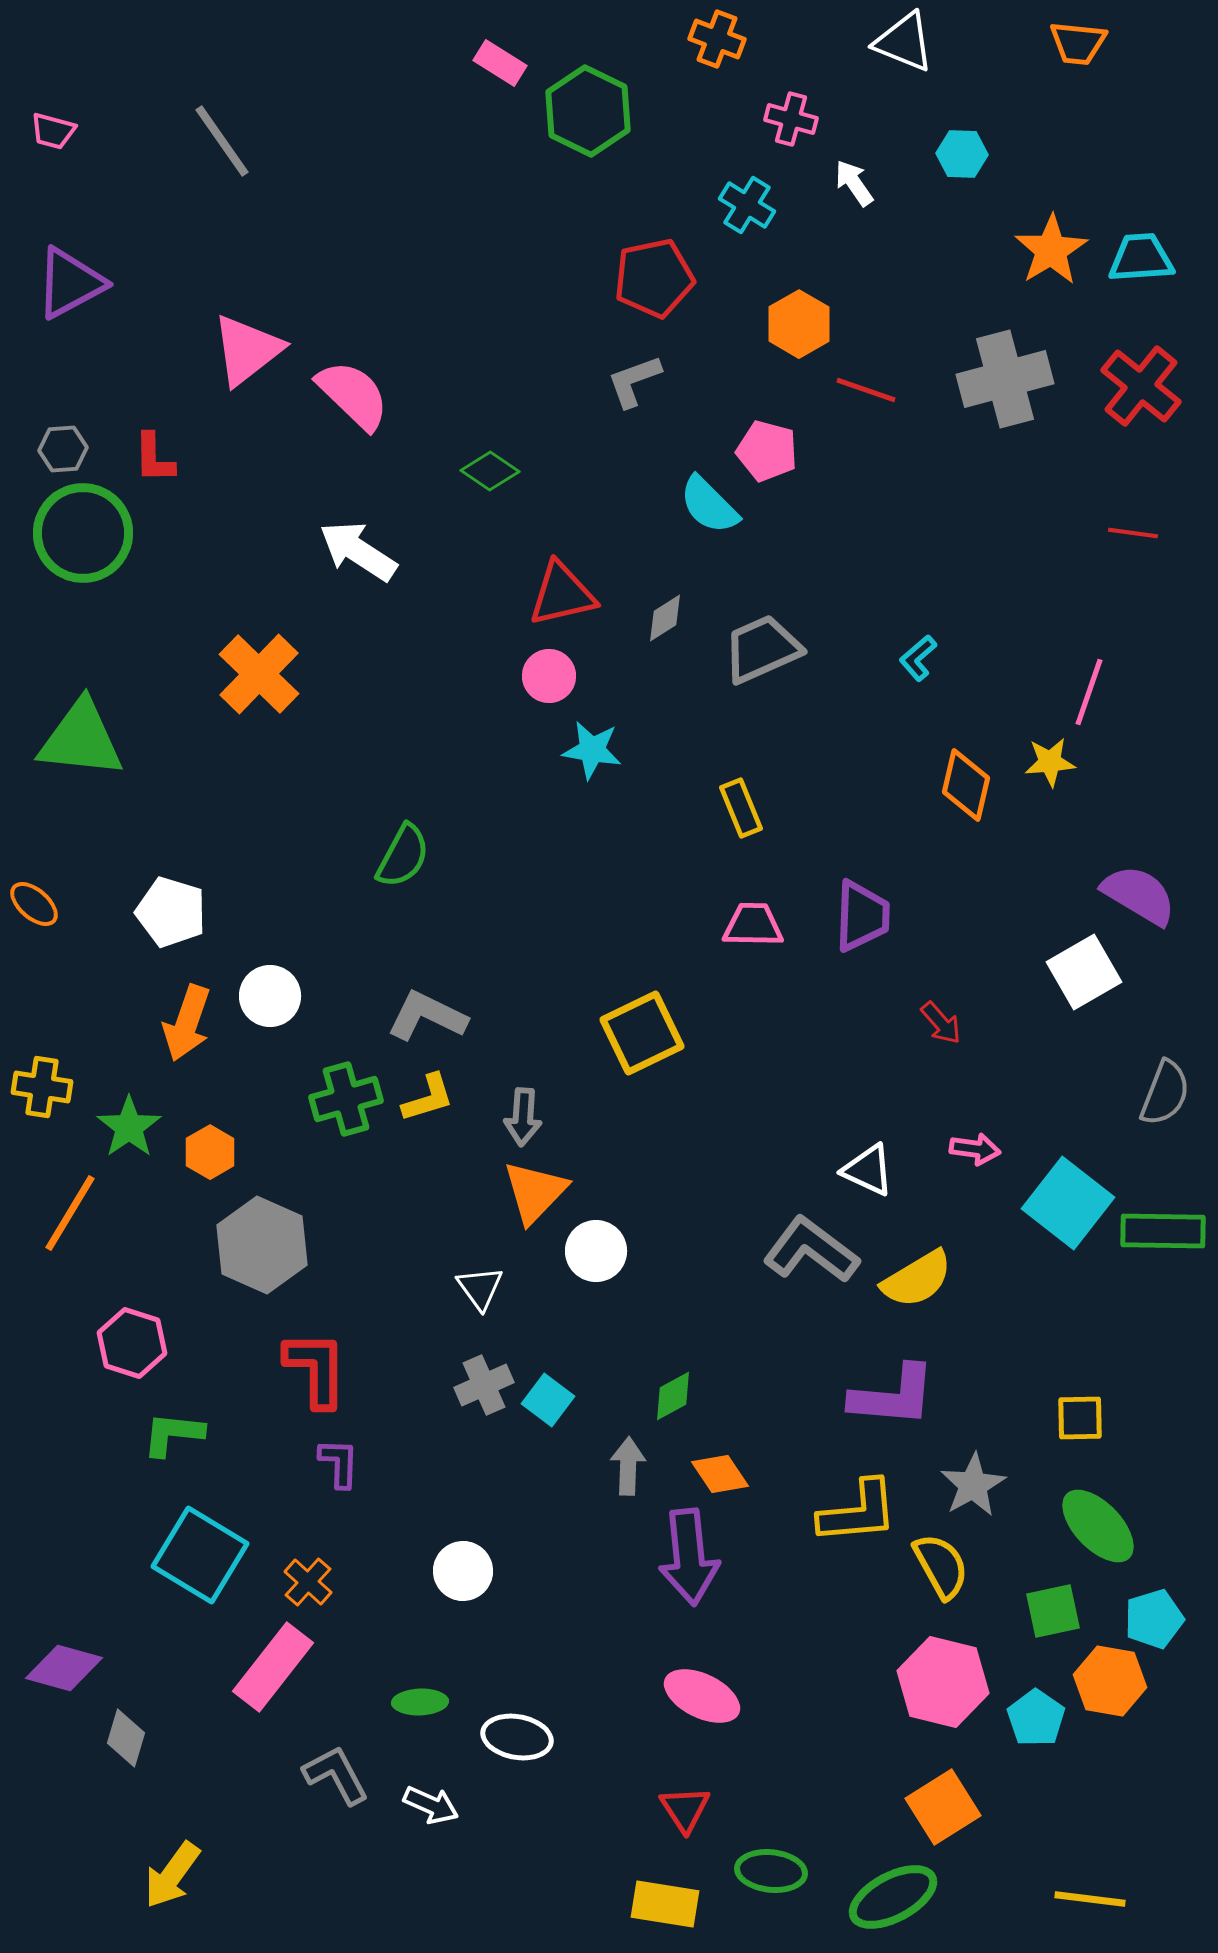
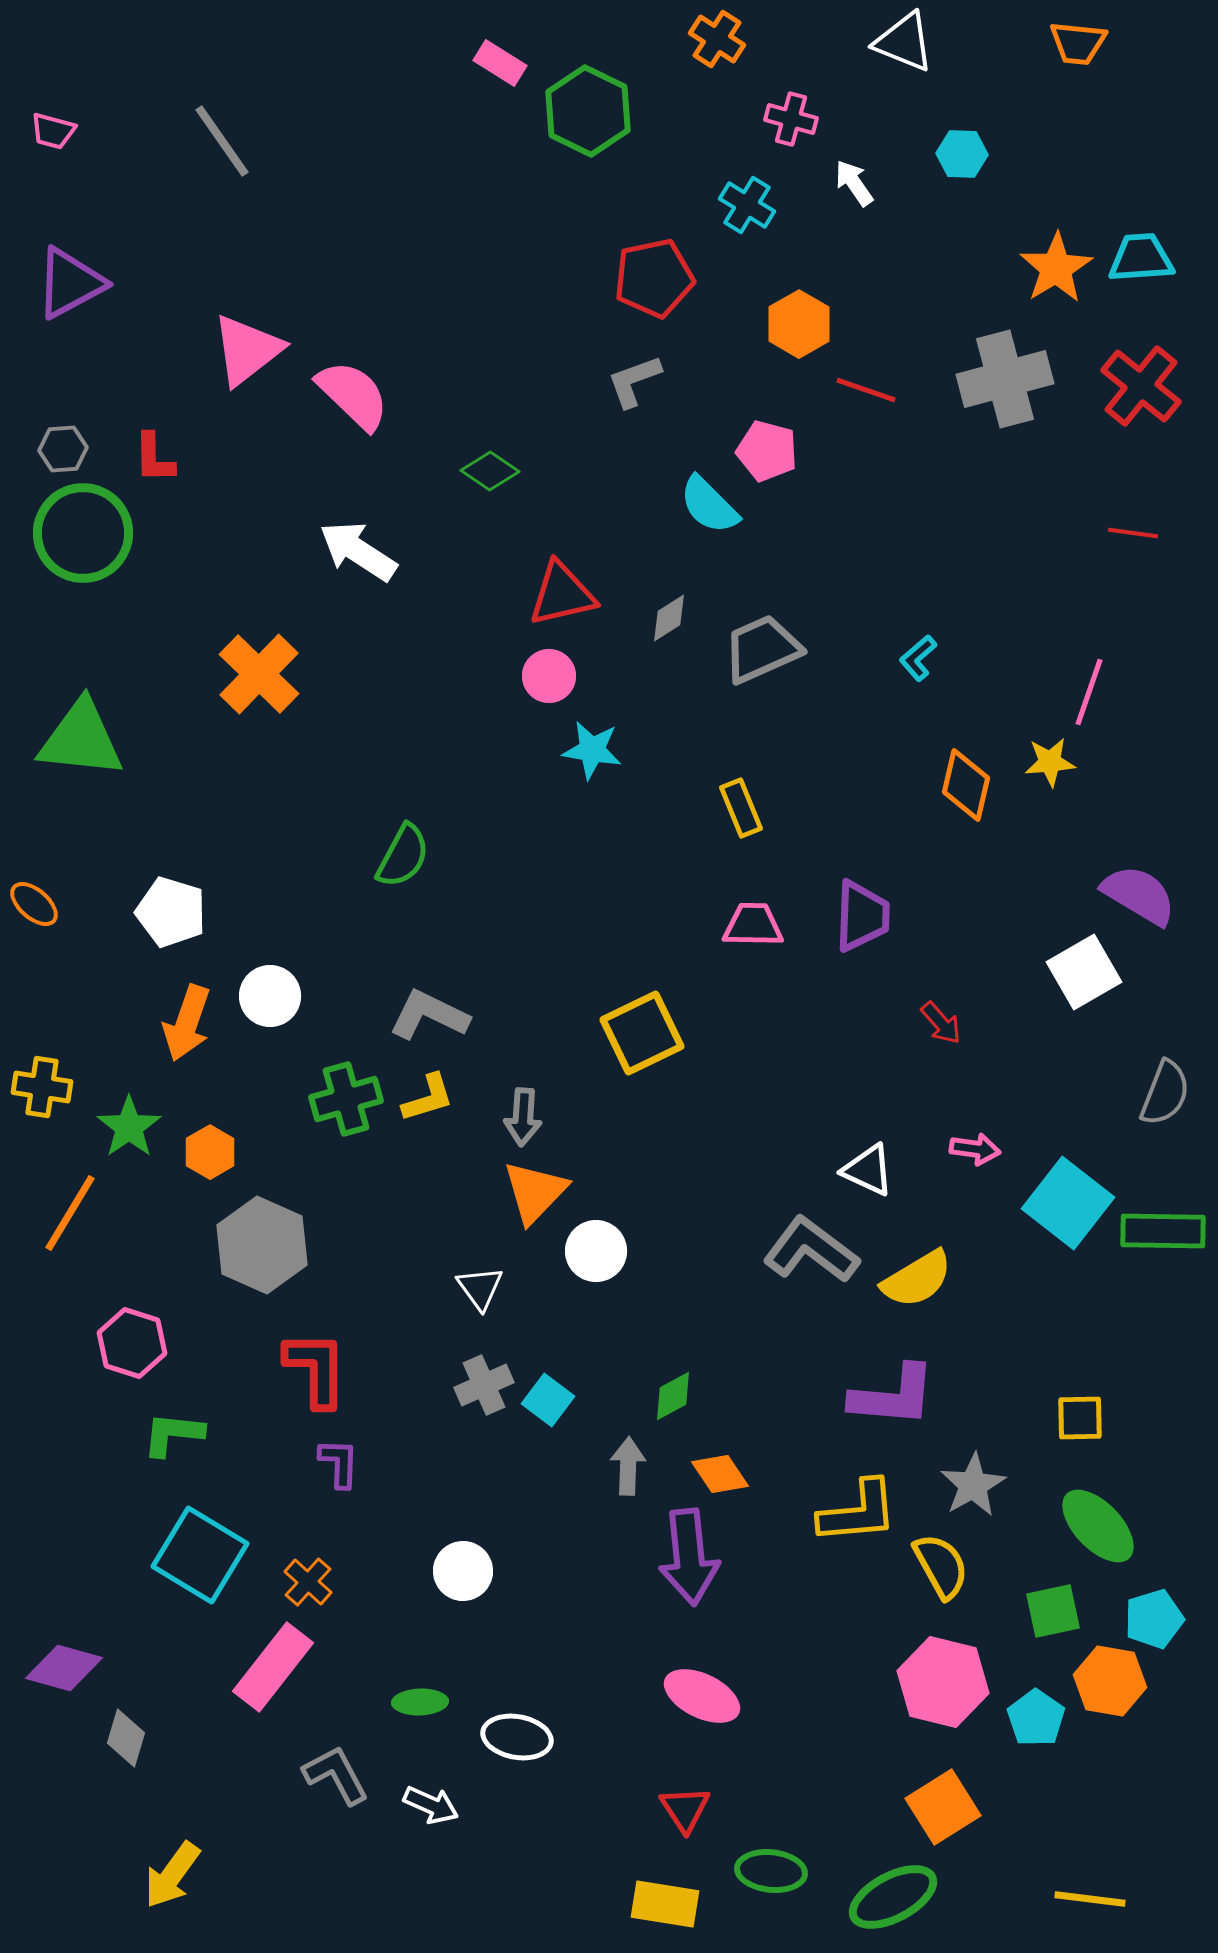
orange cross at (717, 39): rotated 12 degrees clockwise
orange star at (1051, 250): moved 5 px right, 18 px down
gray diamond at (665, 618): moved 4 px right
gray L-shape at (427, 1016): moved 2 px right, 1 px up
